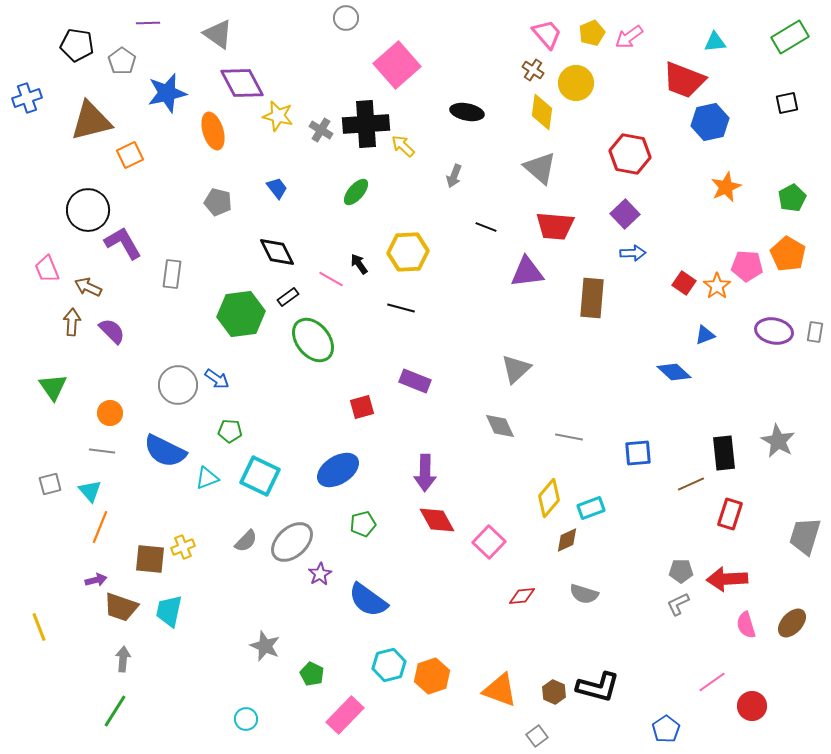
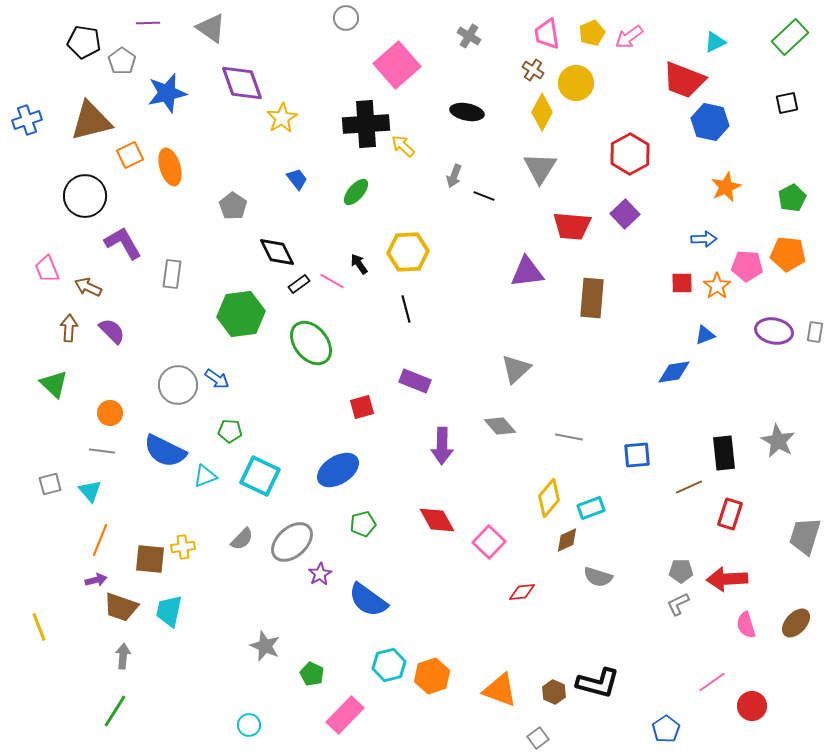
gray triangle at (218, 34): moved 7 px left, 6 px up
pink trapezoid at (547, 34): rotated 148 degrees counterclockwise
green rectangle at (790, 37): rotated 12 degrees counterclockwise
cyan triangle at (715, 42): rotated 20 degrees counterclockwise
black pentagon at (77, 45): moved 7 px right, 3 px up
purple diamond at (242, 83): rotated 9 degrees clockwise
blue cross at (27, 98): moved 22 px down
yellow diamond at (542, 112): rotated 21 degrees clockwise
yellow star at (278, 116): moved 4 px right, 2 px down; rotated 28 degrees clockwise
blue hexagon at (710, 122): rotated 24 degrees clockwise
gray cross at (321, 130): moved 148 px right, 94 px up
orange ellipse at (213, 131): moved 43 px left, 36 px down
red hexagon at (630, 154): rotated 21 degrees clockwise
gray triangle at (540, 168): rotated 21 degrees clockwise
blue trapezoid at (277, 188): moved 20 px right, 9 px up
gray pentagon at (218, 202): moved 15 px right, 4 px down; rotated 20 degrees clockwise
black circle at (88, 210): moved 3 px left, 14 px up
red trapezoid at (555, 226): moved 17 px right
black line at (486, 227): moved 2 px left, 31 px up
blue arrow at (633, 253): moved 71 px right, 14 px up
orange pentagon at (788, 254): rotated 24 degrees counterclockwise
pink line at (331, 279): moved 1 px right, 2 px down
red square at (684, 283): moved 2 px left; rotated 35 degrees counterclockwise
black rectangle at (288, 297): moved 11 px right, 13 px up
black line at (401, 308): moved 5 px right, 1 px down; rotated 60 degrees clockwise
brown arrow at (72, 322): moved 3 px left, 6 px down
green ellipse at (313, 340): moved 2 px left, 3 px down
blue diamond at (674, 372): rotated 52 degrees counterclockwise
green triangle at (53, 387): moved 1 px right, 3 px up; rotated 12 degrees counterclockwise
gray diamond at (500, 426): rotated 16 degrees counterclockwise
blue square at (638, 453): moved 1 px left, 2 px down
purple arrow at (425, 473): moved 17 px right, 27 px up
cyan triangle at (207, 478): moved 2 px left, 2 px up
brown line at (691, 484): moved 2 px left, 3 px down
orange line at (100, 527): moved 13 px down
gray semicircle at (246, 541): moved 4 px left, 2 px up
yellow cross at (183, 547): rotated 15 degrees clockwise
gray semicircle at (584, 594): moved 14 px right, 17 px up
red diamond at (522, 596): moved 4 px up
brown ellipse at (792, 623): moved 4 px right
gray arrow at (123, 659): moved 3 px up
black L-shape at (598, 687): moved 4 px up
cyan circle at (246, 719): moved 3 px right, 6 px down
gray square at (537, 736): moved 1 px right, 2 px down
